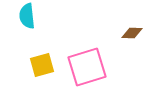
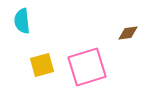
cyan semicircle: moved 5 px left, 5 px down
brown diamond: moved 4 px left; rotated 10 degrees counterclockwise
